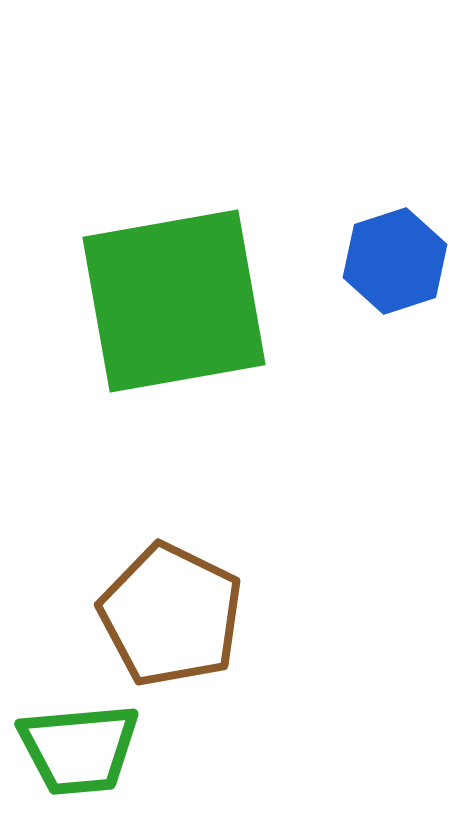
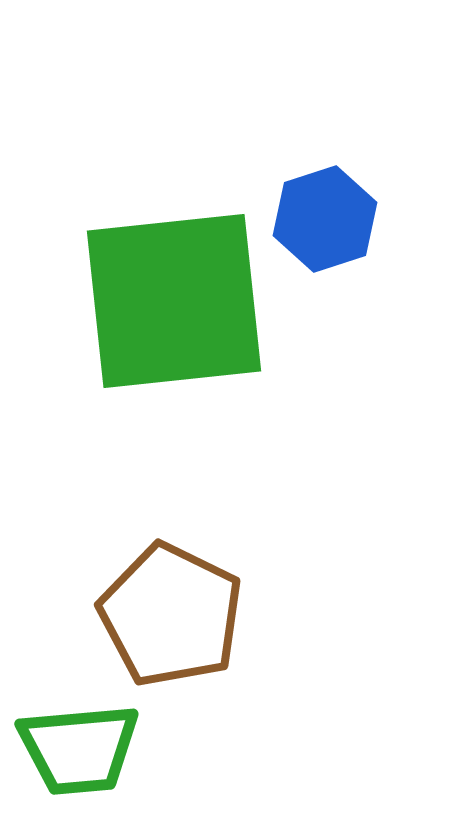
blue hexagon: moved 70 px left, 42 px up
green square: rotated 4 degrees clockwise
